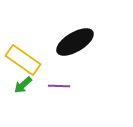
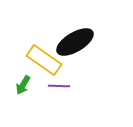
yellow rectangle: moved 21 px right
green arrow: rotated 18 degrees counterclockwise
